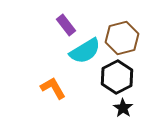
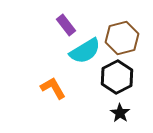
black star: moved 3 px left, 5 px down
